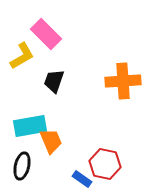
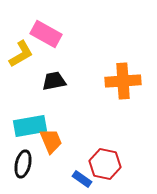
pink rectangle: rotated 16 degrees counterclockwise
yellow L-shape: moved 1 px left, 2 px up
black trapezoid: rotated 60 degrees clockwise
black ellipse: moved 1 px right, 2 px up
